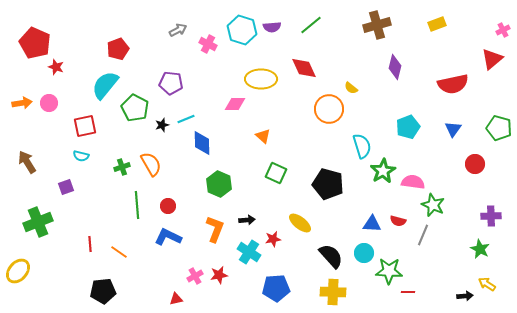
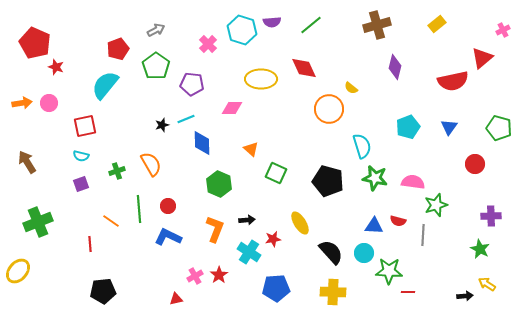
yellow rectangle at (437, 24): rotated 18 degrees counterclockwise
purple semicircle at (272, 27): moved 5 px up
gray arrow at (178, 30): moved 22 px left
pink cross at (208, 44): rotated 18 degrees clockwise
red triangle at (492, 59): moved 10 px left, 1 px up
purple pentagon at (171, 83): moved 21 px right, 1 px down
red semicircle at (453, 84): moved 3 px up
pink diamond at (235, 104): moved 3 px left, 4 px down
green pentagon at (135, 108): moved 21 px right, 42 px up; rotated 8 degrees clockwise
blue triangle at (453, 129): moved 4 px left, 2 px up
orange triangle at (263, 136): moved 12 px left, 13 px down
green cross at (122, 167): moved 5 px left, 4 px down
green star at (383, 171): moved 8 px left, 7 px down; rotated 30 degrees counterclockwise
black pentagon at (328, 184): moved 3 px up
purple square at (66, 187): moved 15 px right, 3 px up
green line at (137, 205): moved 2 px right, 4 px down
green star at (433, 205): moved 3 px right; rotated 30 degrees clockwise
yellow ellipse at (300, 223): rotated 20 degrees clockwise
blue triangle at (372, 224): moved 2 px right, 2 px down
gray line at (423, 235): rotated 20 degrees counterclockwise
orange line at (119, 252): moved 8 px left, 31 px up
black semicircle at (331, 256): moved 4 px up
red star at (219, 275): rotated 24 degrees counterclockwise
